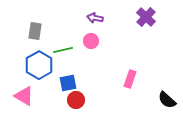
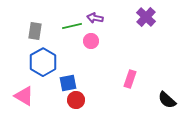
green line: moved 9 px right, 24 px up
blue hexagon: moved 4 px right, 3 px up
